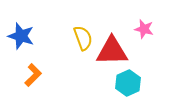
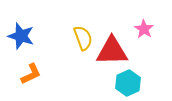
pink star: rotated 18 degrees clockwise
orange L-shape: moved 2 px left, 1 px up; rotated 20 degrees clockwise
